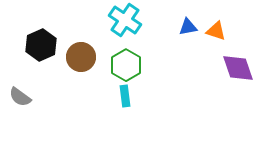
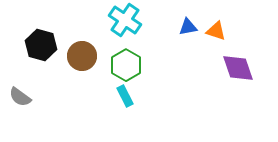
black hexagon: rotated 20 degrees counterclockwise
brown circle: moved 1 px right, 1 px up
cyan rectangle: rotated 20 degrees counterclockwise
